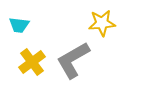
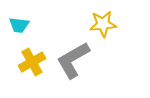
yellow star: moved 1 px right, 1 px down
yellow cross: rotated 8 degrees clockwise
